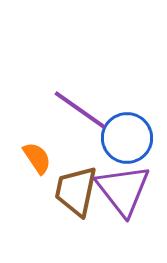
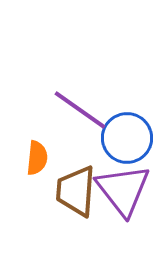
orange semicircle: rotated 40 degrees clockwise
brown trapezoid: rotated 8 degrees counterclockwise
